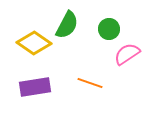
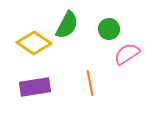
orange line: rotated 60 degrees clockwise
